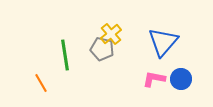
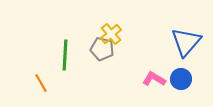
blue triangle: moved 23 px right
green line: rotated 12 degrees clockwise
pink L-shape: rotated 20 degrees clockwise
